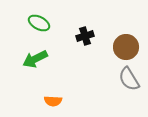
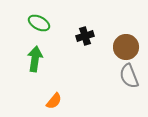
green arrow: rotated 125 degrees clockwise
gray semicircle: moved 3 px up; rotated 10 degrees clockwise
orange semicircle: moved 1 px right; rotated 54 degrees counterclockwise
